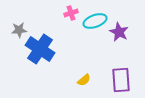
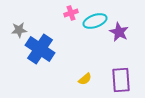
yellow semicircle: moved 1 px right, 1 px up
